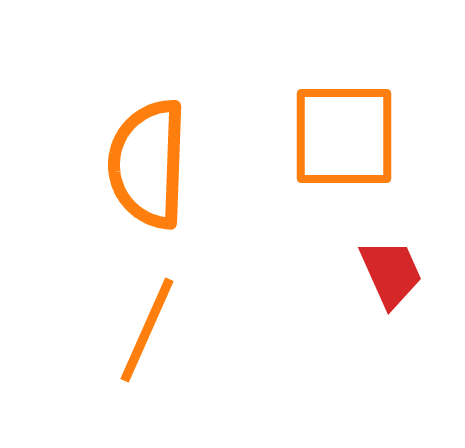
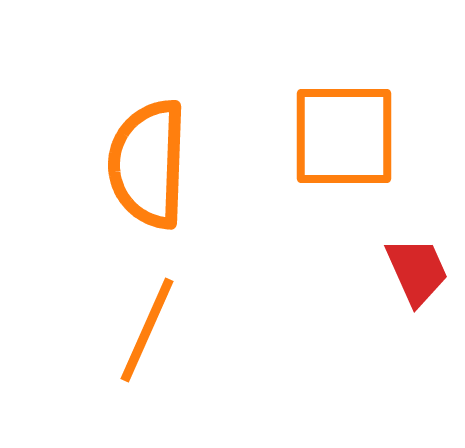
red trapezoid: moved 26 px right, 2 px up
